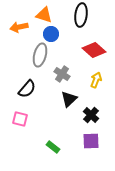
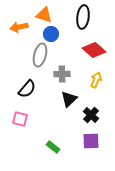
black ellipse: moved 2 px right, 2 px down
gray cross: rotated 35 degrees counterclockwise
